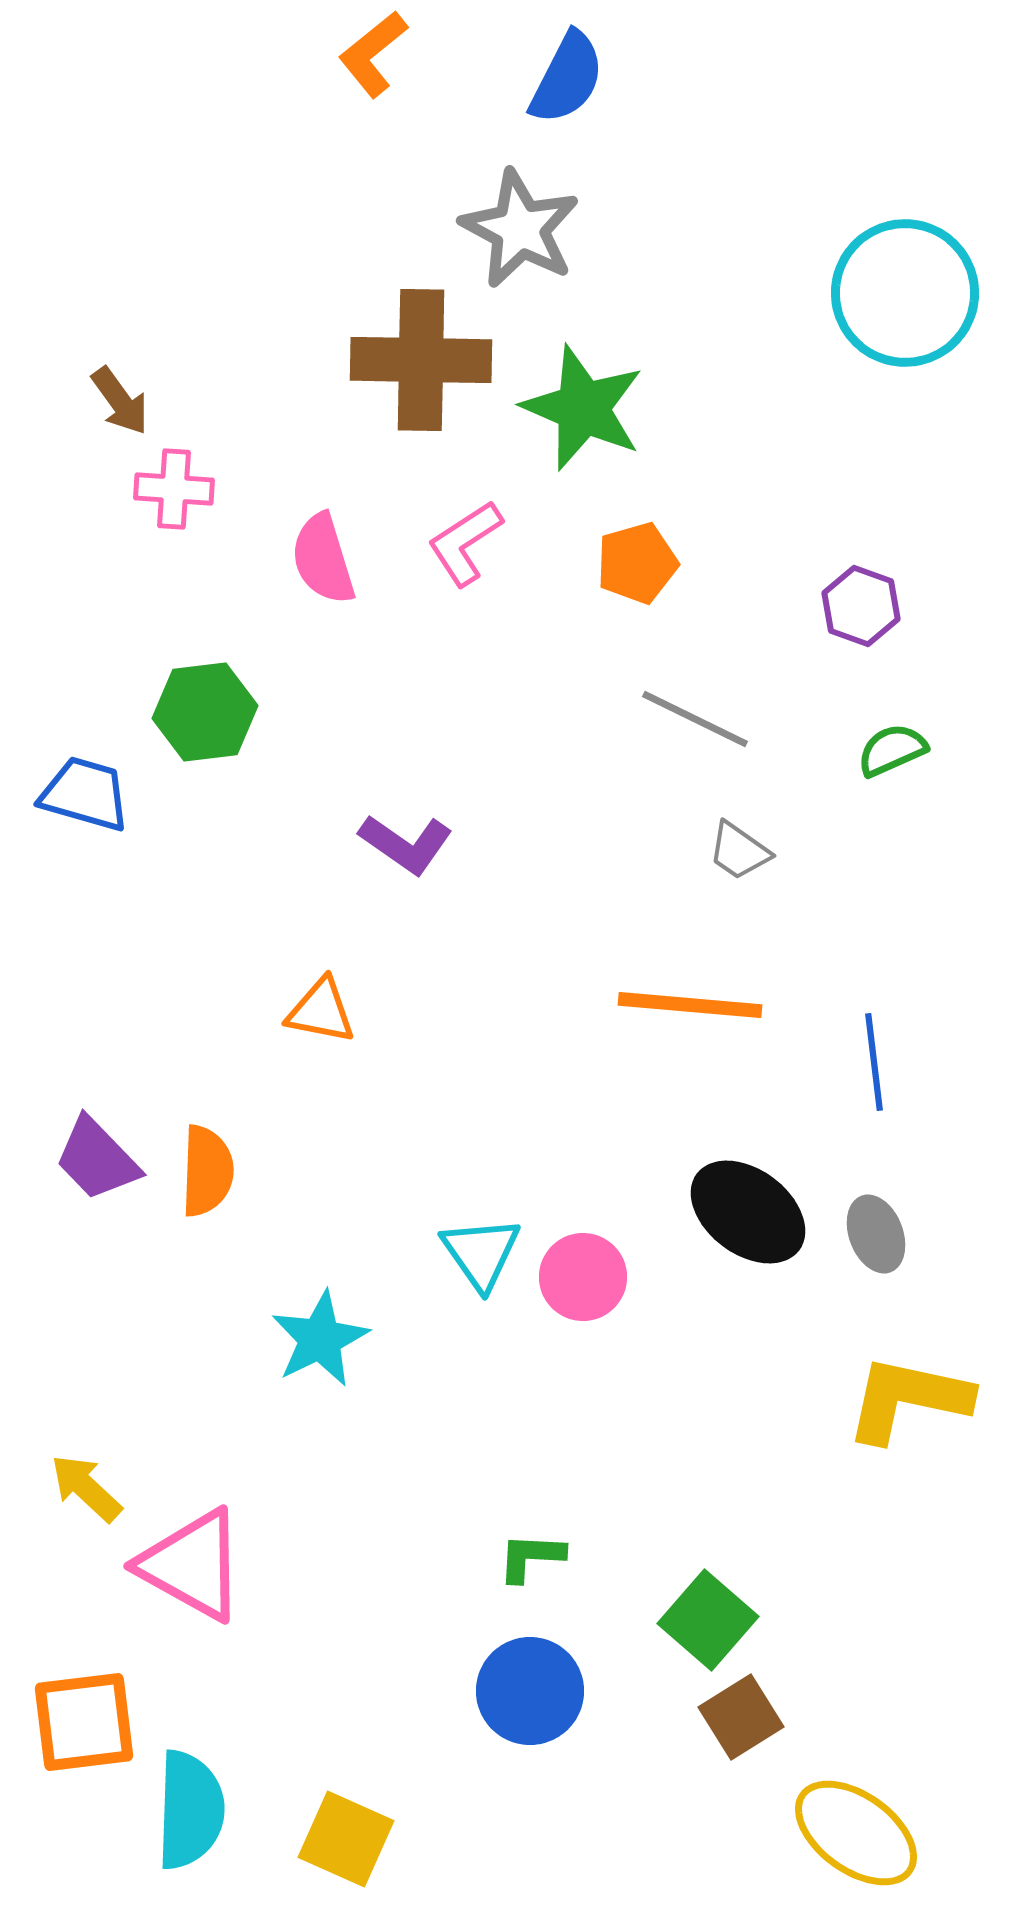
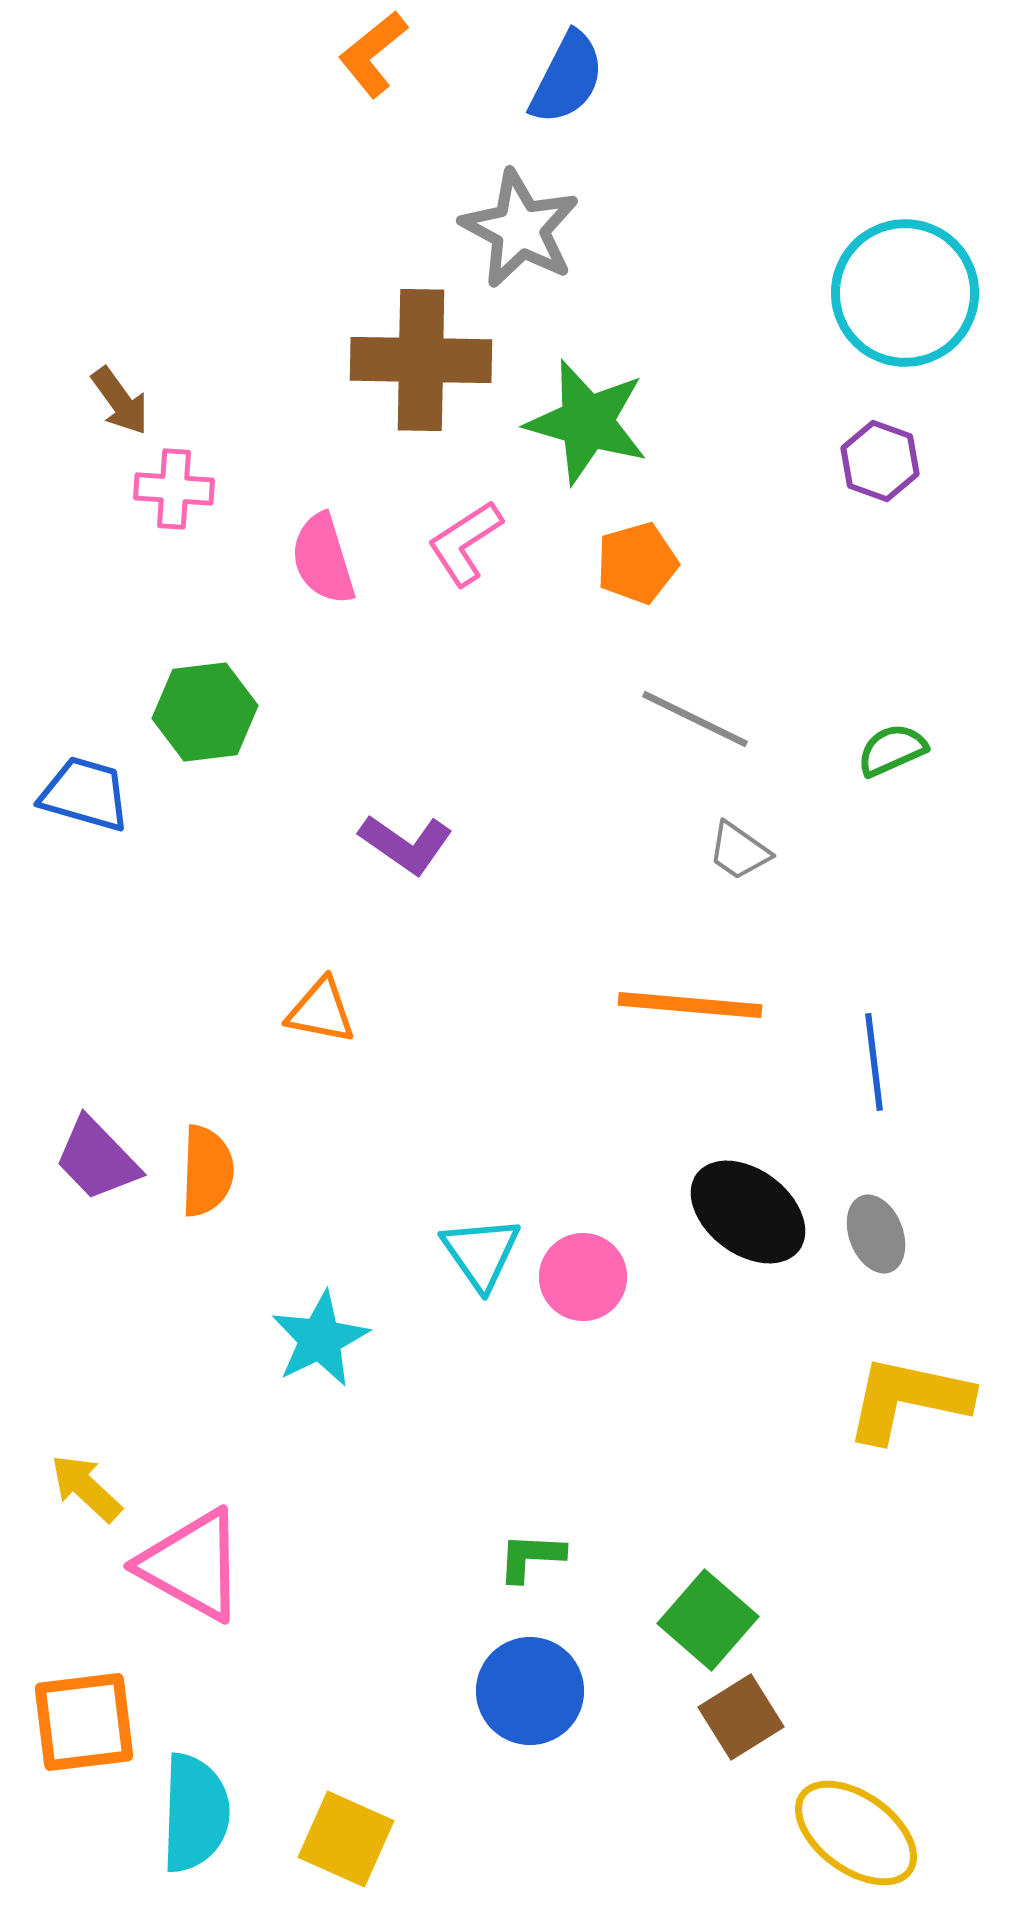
green star: moved 4 px right, 14 px down; rotated 7 degrees counterclockwise
purple hexagon: moved 19 px right, 145 px up
cyan semicircle: moved 5 px right, 3 px down
